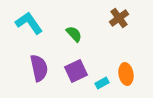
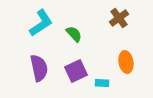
cyan L-shape: moved 12 px right; rotated 92 degrees clockwise
orange ellipse: moved 12 px up
cyan rectangle: rotated 32 degrees clockwise
